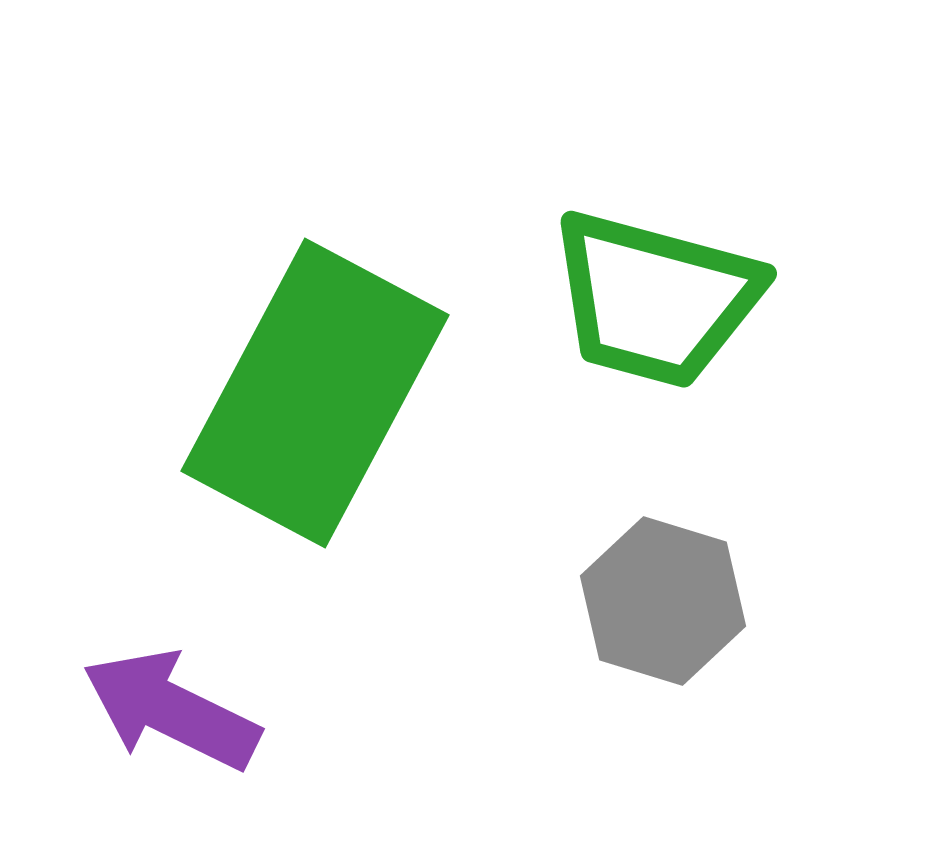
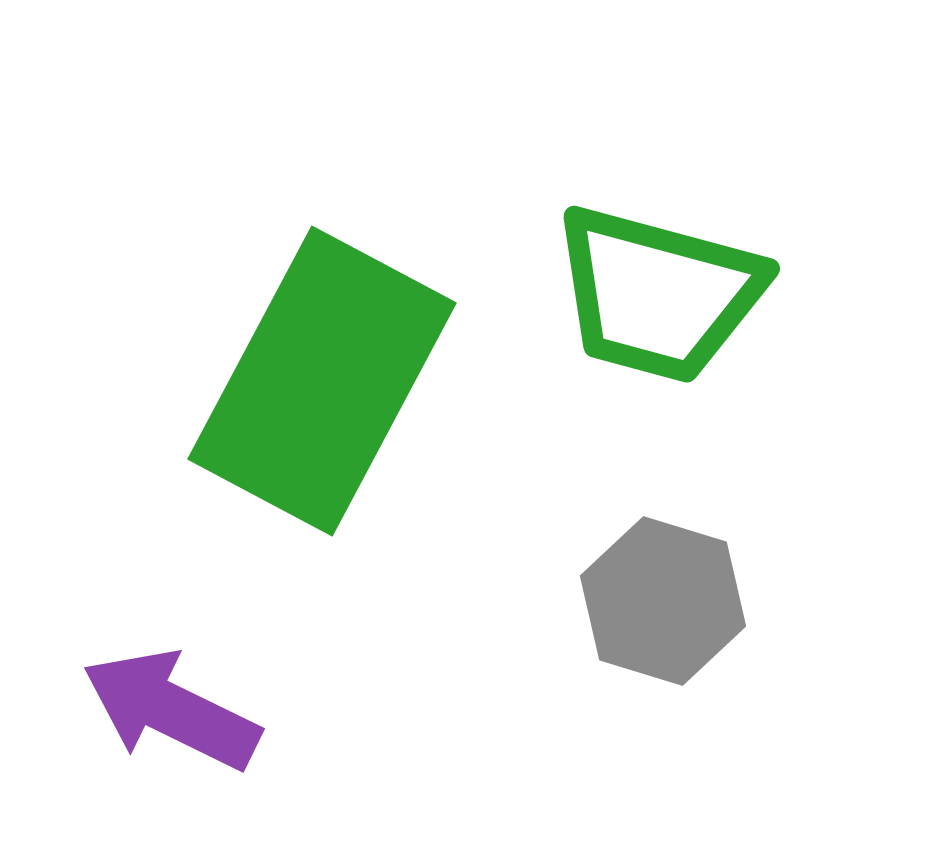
green trapezoid: moved 3 px right, 5 px up
green rectangle: moved 7 px right, 12 px up
